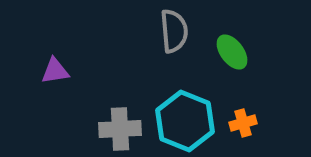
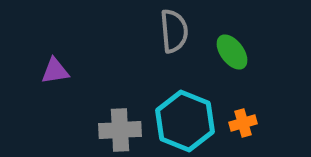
gray cross: moved 1 px down
